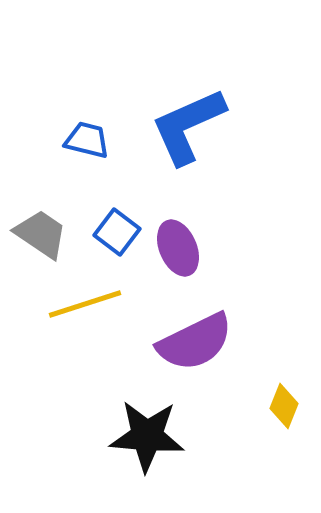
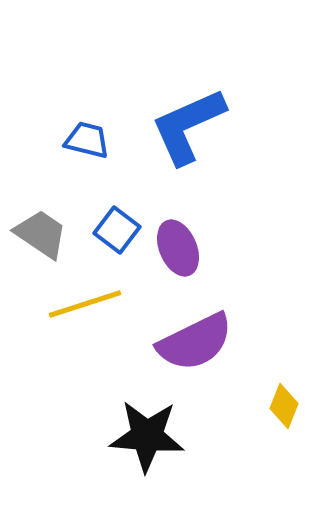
blue square: moved 2 px up
